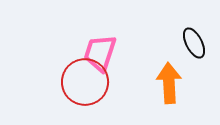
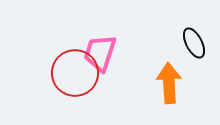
red circle: moved 10 px left, 9 px up
